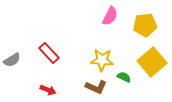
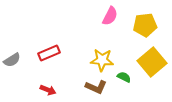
red rectangle: rotated 70 degrees counterclockwise
